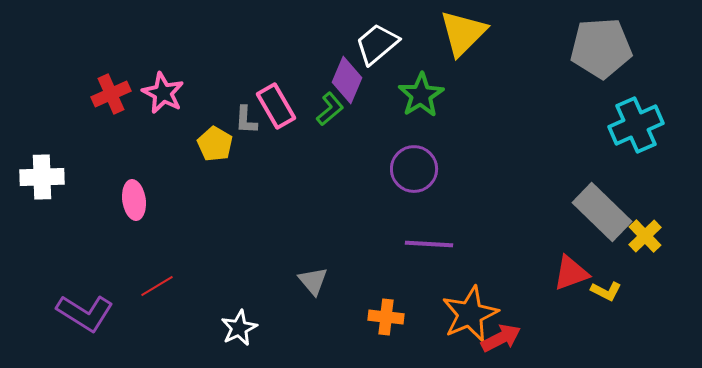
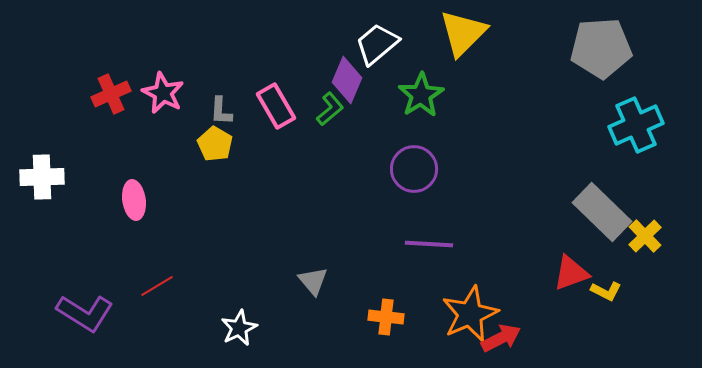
gray L-shape: moved 25 px left, 9 px up
